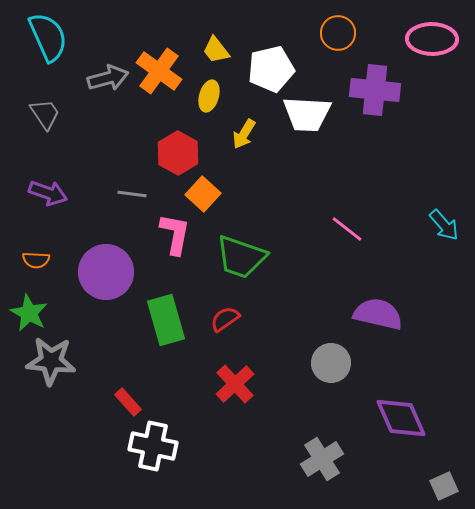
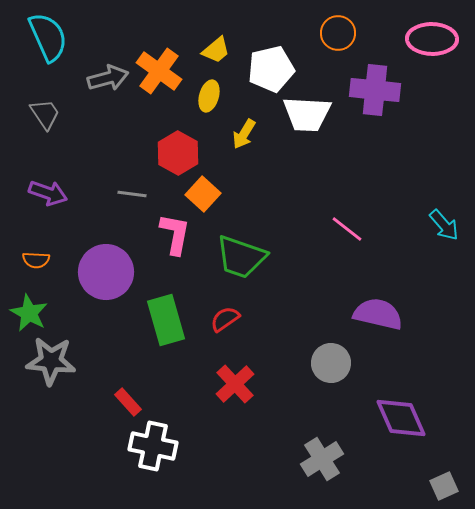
yellow trapezoid: rotated 92 degrees counterclockwise
